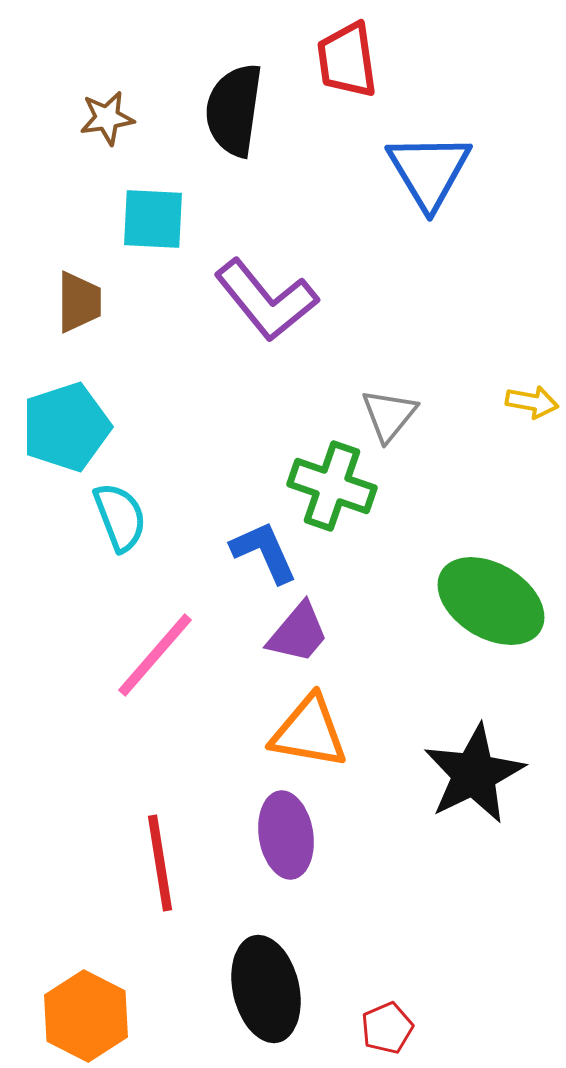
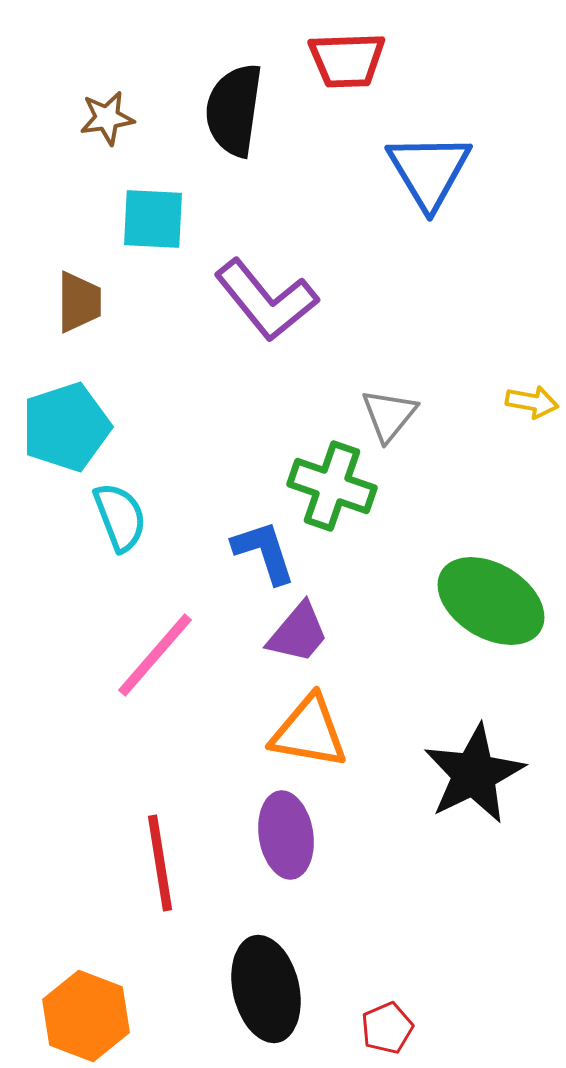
red trapezoid: rotated 84 degrees counterclockwise
blue L-shape: rotated 6 degrees clockwise
orange hexagon: rotated 6 degrees counterclockwise
